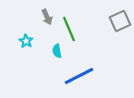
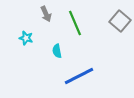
gray arrow: moved 1 px left, 3 px up
gray square: rotated 25 degrees counterclockwise
green line: moved 6 px right, 6 px up
cyan star: moved 3 px up; rotated 16 degrees counterclockwise
